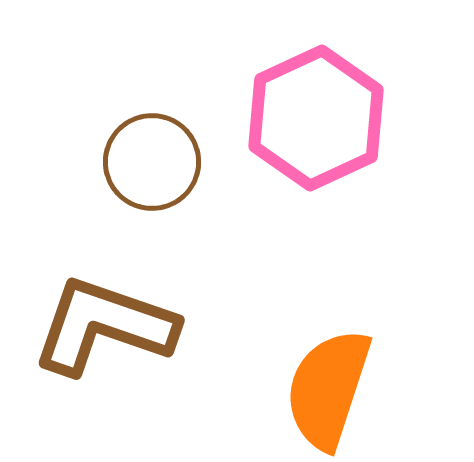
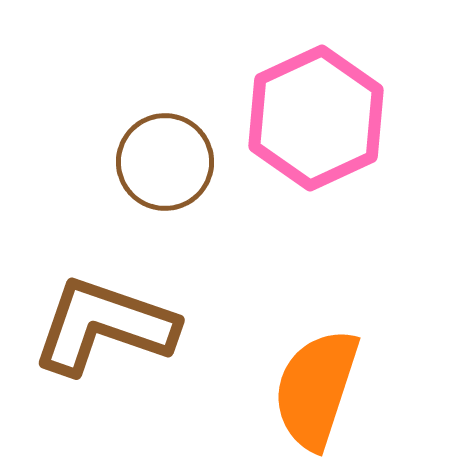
brown circle: moved 13 px right
orange semicircle: moved 12 px left
